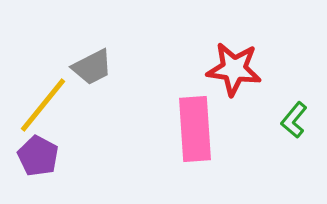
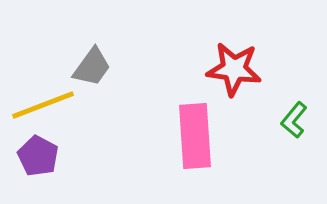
gray trapezoid: rotated 27 degrees counterclockwise
yellow line: rotated 30 degrees clockwise
pink rectangle: moved 7 px down
